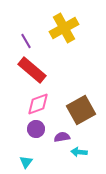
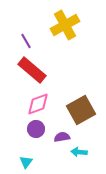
yellow cross: moved 1 px right, 3 px up
